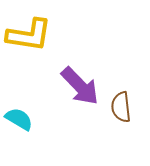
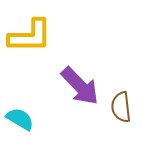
yellow L-shape: moved 1 px right, 1 px down; rotated 9 degrees counterclockwise
cyan semicircle: moved 1 px right
